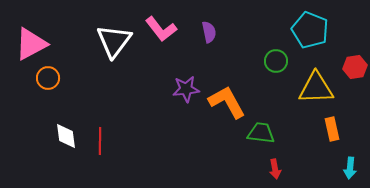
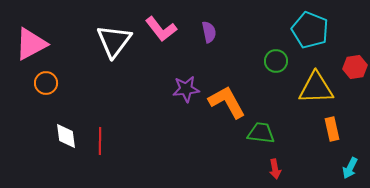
orange circle: moved 2 px left, 5 px down
cyan arrow: rotated 20 degrees clockwise
